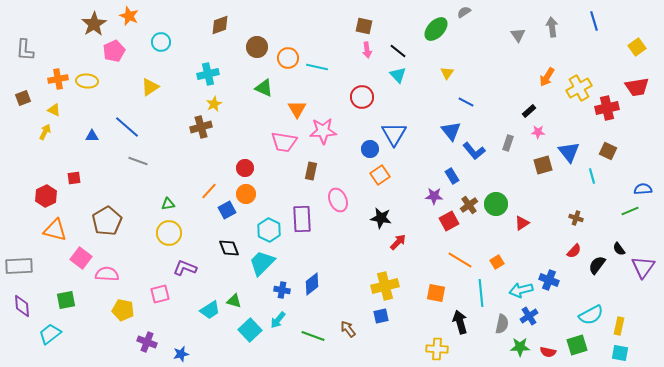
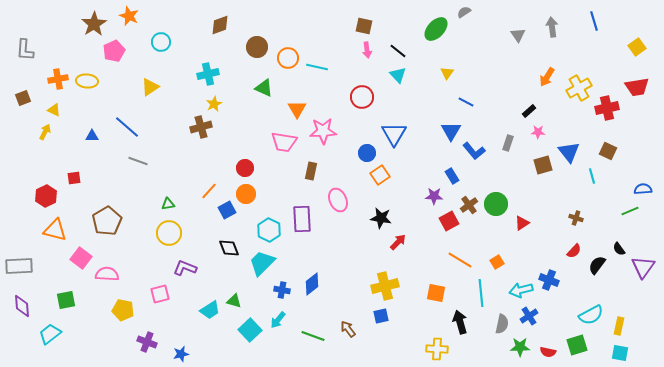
blue triangle at (451, 131): rotated 10 degrees clockwise
blue circle at (370, 149): moved 3 px left, 4 px down
